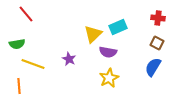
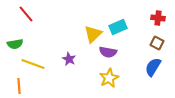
green semicircle: moved 2 px left
